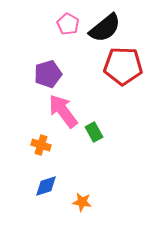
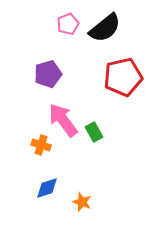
pink pentagon: rotated 20 degrees clockwise
red pentagon: moved 11 px down; rotated 15 degrees counterclockwise
pink arrow: moved 9 px down
blue diamond: moved 1 px right, 2 px down
orange star: rotated 12 degrees clockwise
